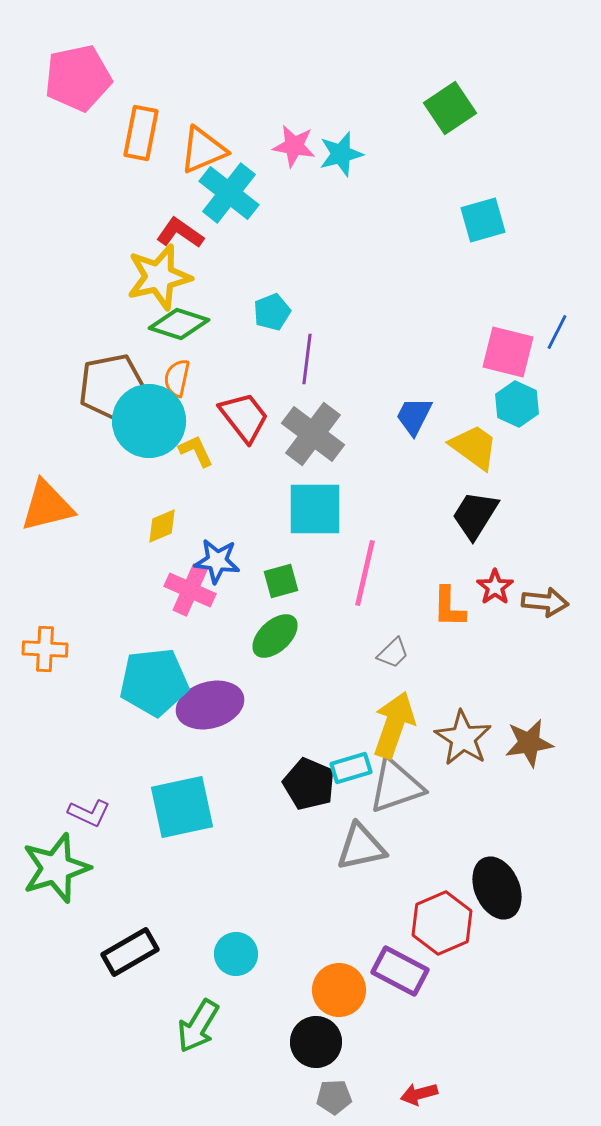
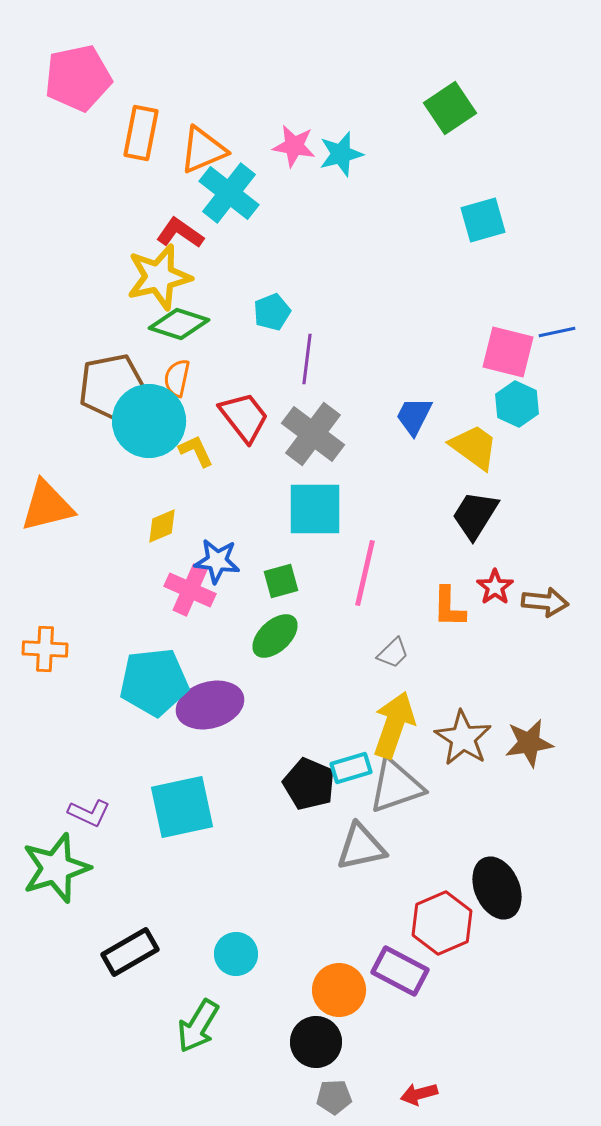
blue line at (557, 332): rotated 51 degrees clockwise
